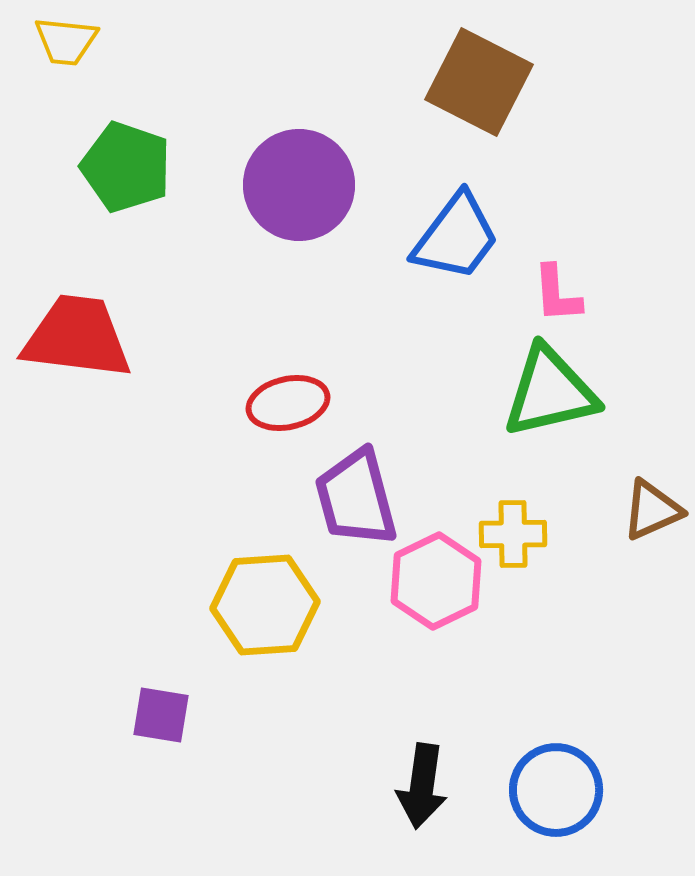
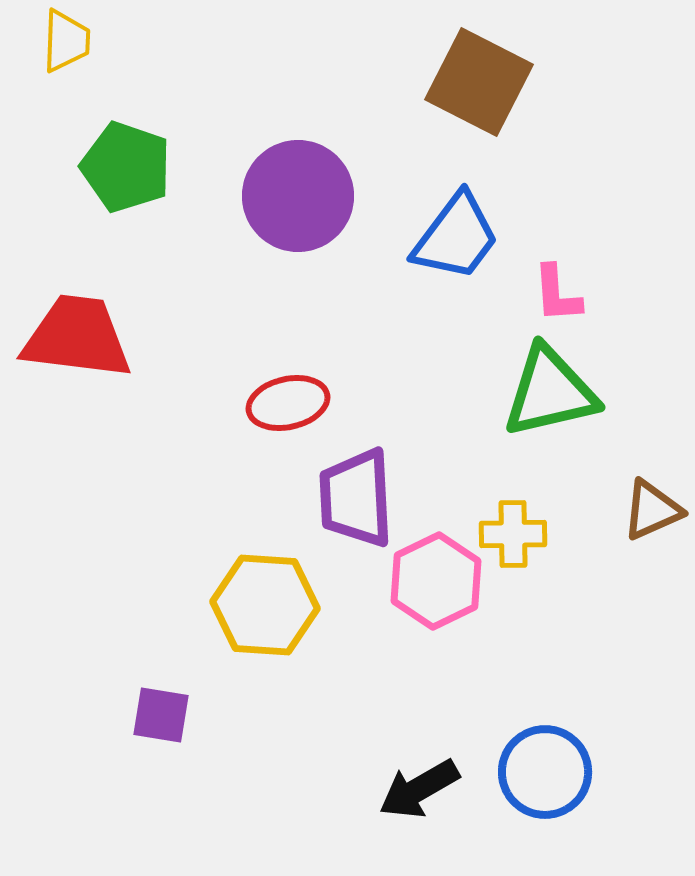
yellow trapezoid: rotated 94 degrees counterclockwise
purple circle: moved 1 px left, 11 px down
purple trapezoid: rotated 12 degrees clockwise
yellow hexagon: rotated 8 degrees clockwise
black arrow: moved 3 px left, 3 px down; rotated 52 degrees clockwise
blue circle: moved 11 px left, 18 px up
